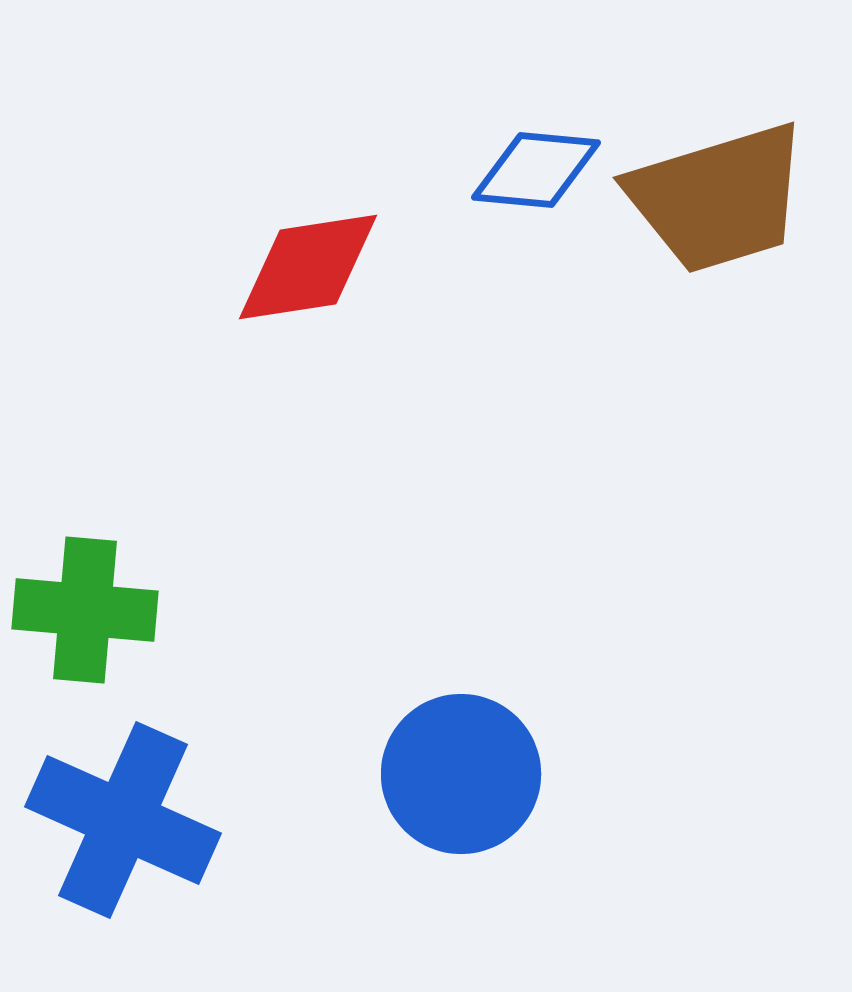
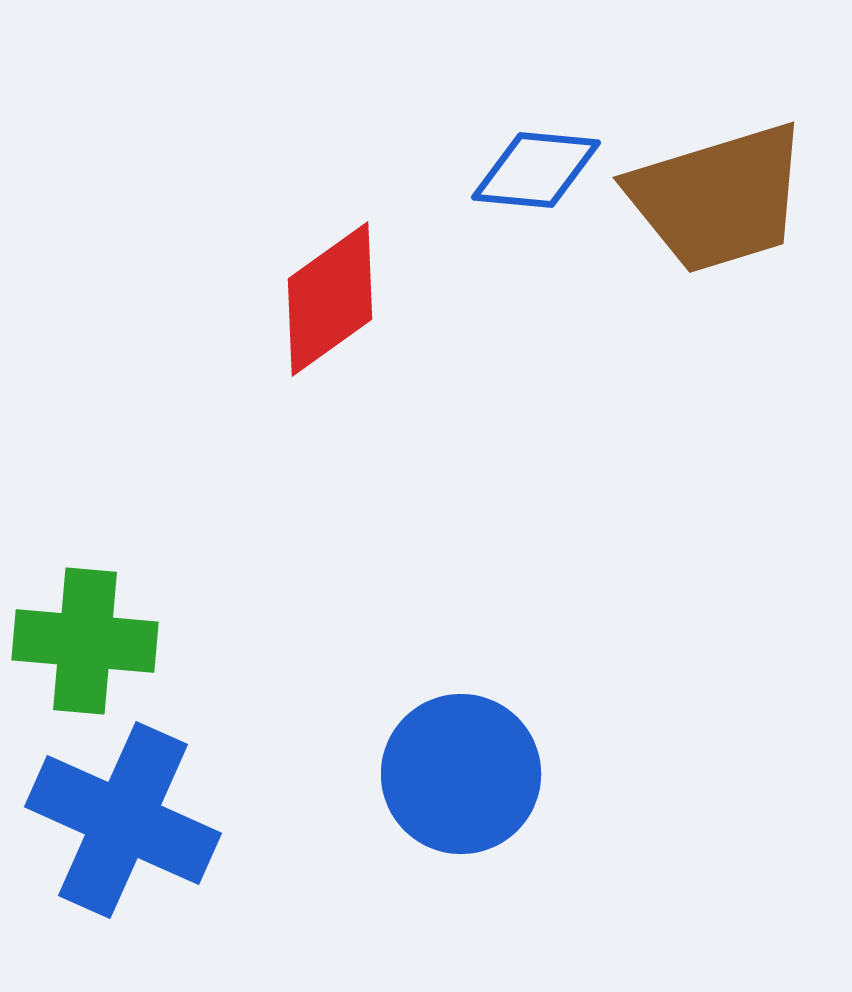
red diamond: moved 22 px right, 32 px down; rotated 27 degrees counterclockwise
green cross: moved 31 px down
